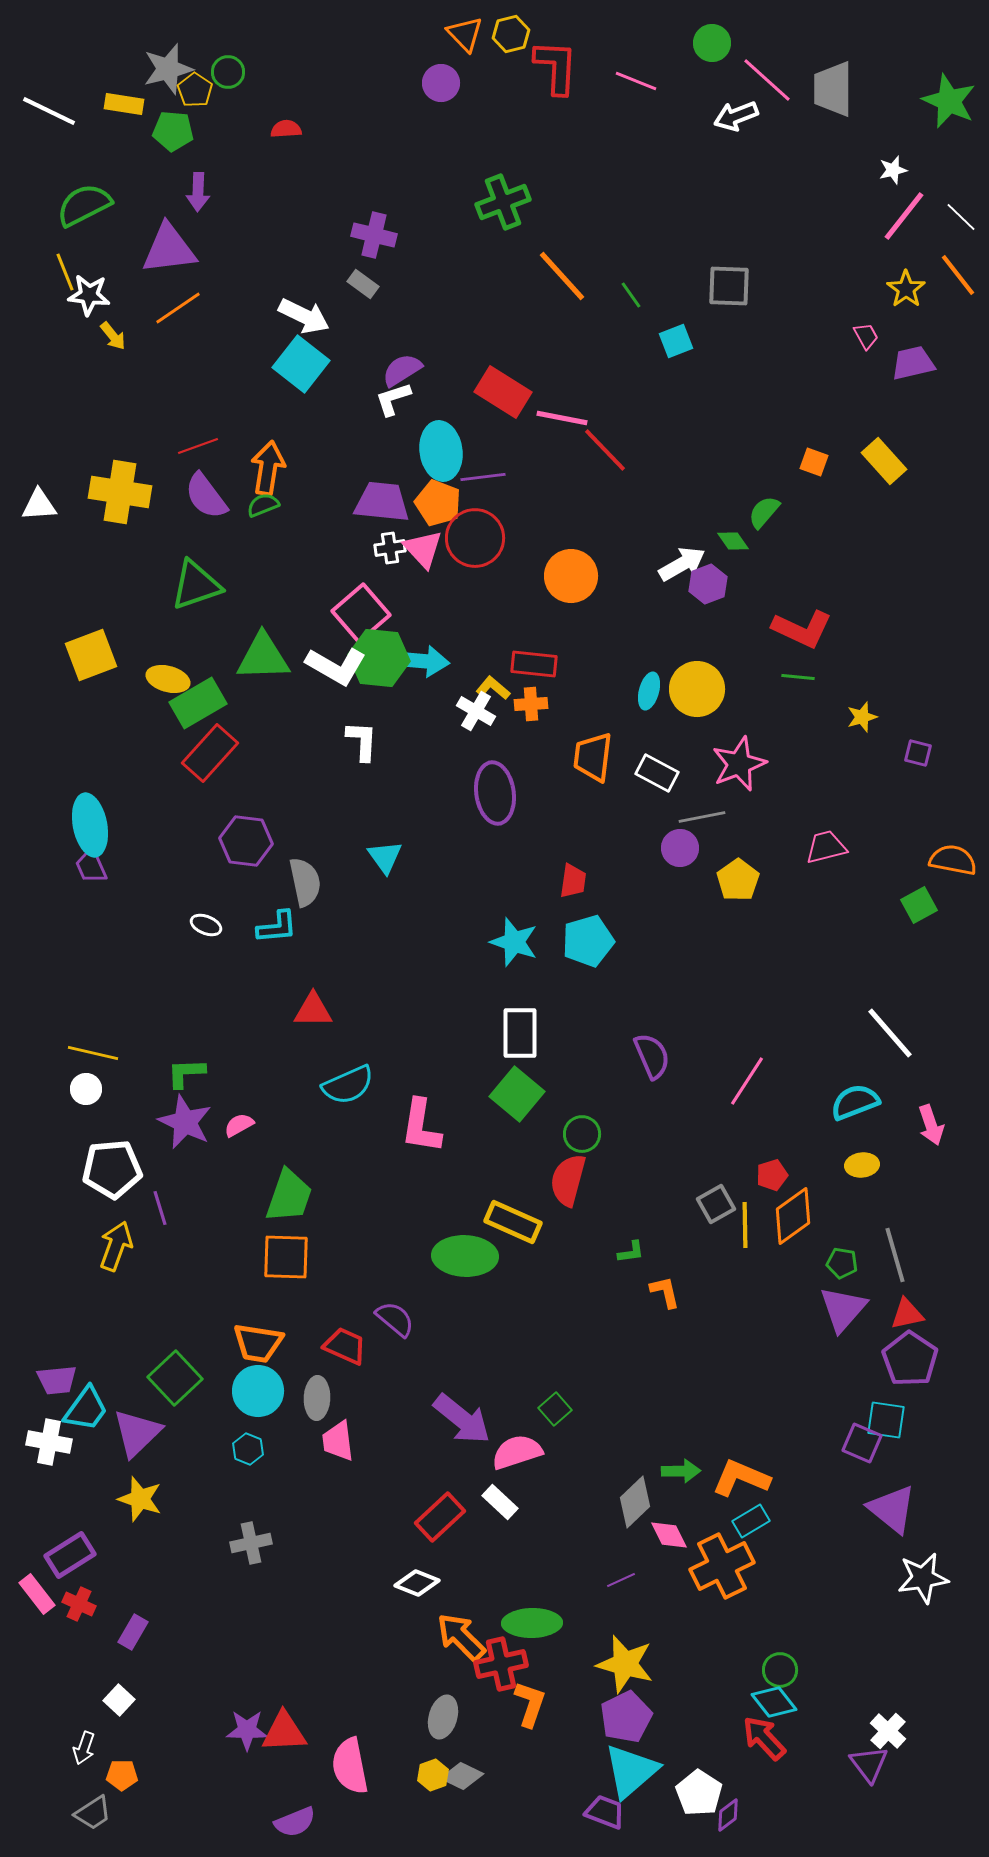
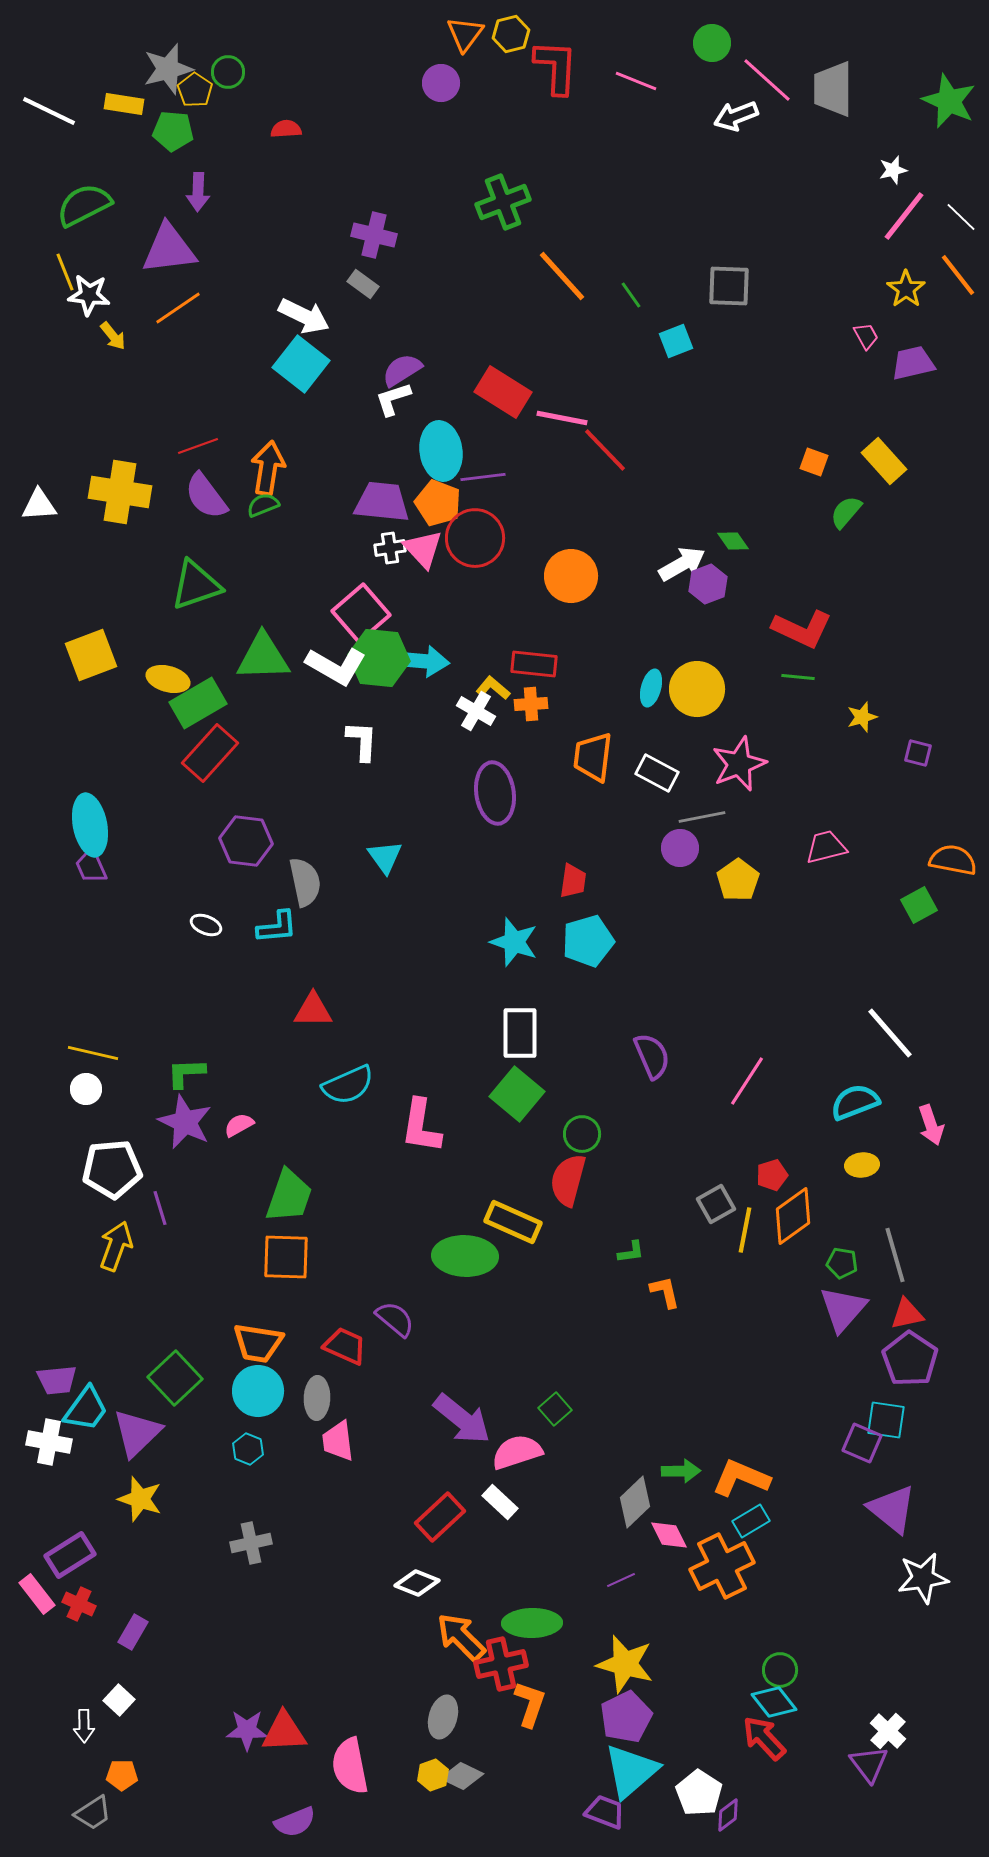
orange triangle at (465, 34): rotated 21 degrees clockwise
green semicircle at (764, 512): moved 82 px right
cyan ellipse at (649, 691): moved 2 px right, 3 px up
yellow line at (745, 1225): moved 5 px down; rotated 12 degrees clockwise
white arrow at (84, 1748): moved 22 px up; rotated 20 degrees counterclockwise
